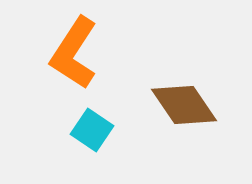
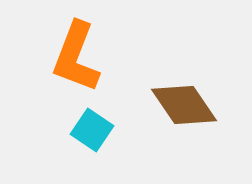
orange L-shape: moved 2 px right, 4 px down; rotated 12 degrees counterclockwise
